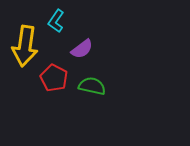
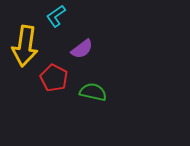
cyan L-shape: moved 5 px up; rotated 20 degrees clockwise
green semicircle: moved 1 px right, 6 px down
